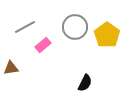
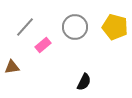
gray line: rotated 20 degrees counterclockwise
yellow pentagon: moved 8 px right, 8 px up; rotated 20 degrees counterclockwise
brown triangle: moved 1 px right, 1 px up
black semicircle: moved 1 px left, 1 px up
